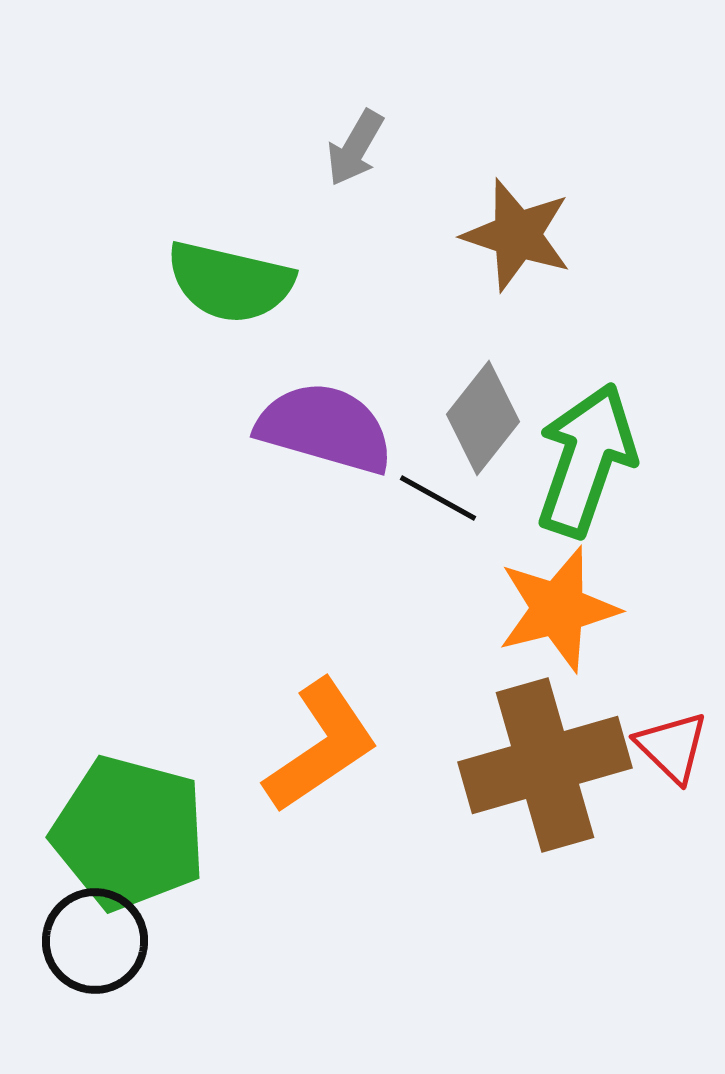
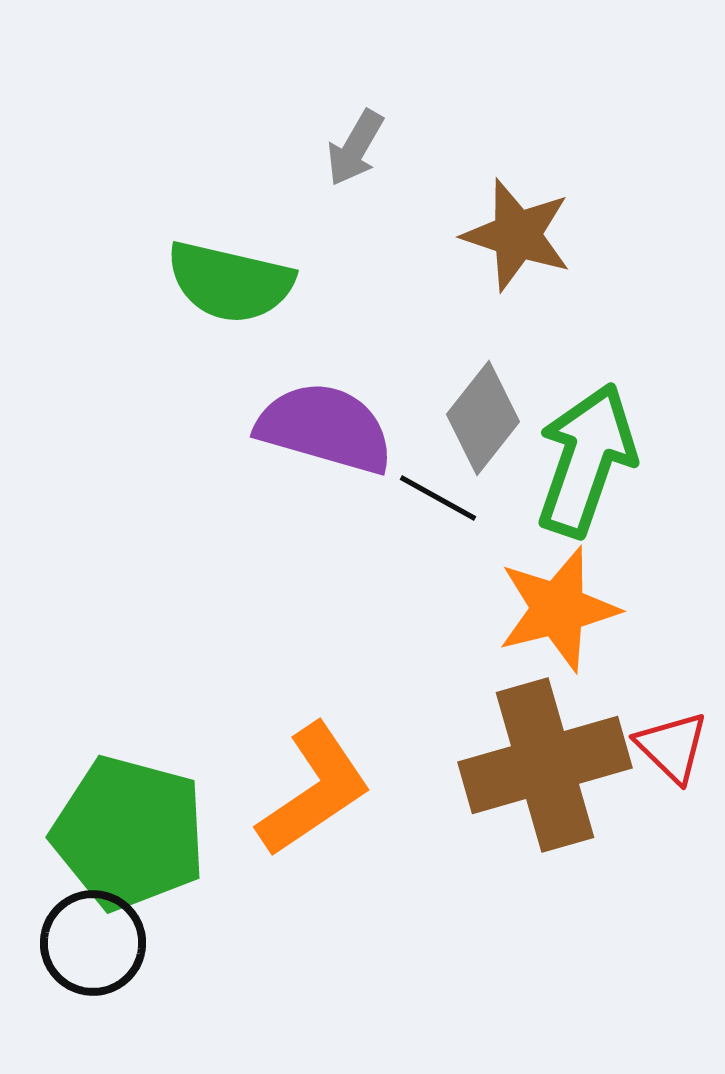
orange L-shape: moved 7 px left, 44 px down
black circle: moved 2 px left, 2 px down
